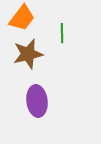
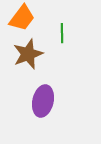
brown star: rotated 8 degrees counterclockwise
purple ellipse: moved 6 px right; rotated 20 degrees clockwise
